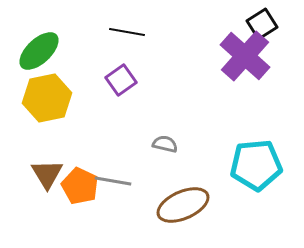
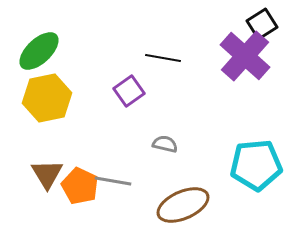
black line: moved 36 px right, 26 px down
purple square: moved 8 px right, 11 px down
